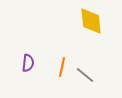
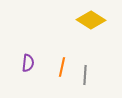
yellow diamond: moved 1 px up; rotated 52 degrees counterclockwise
gray line: rotated 54 degrees clockwise
